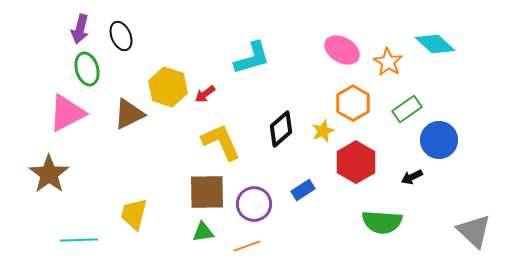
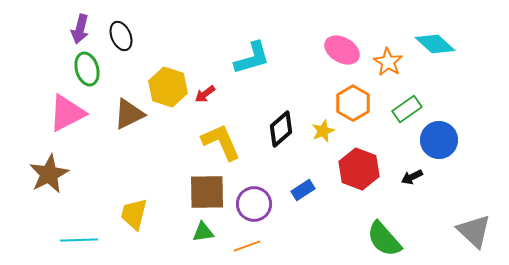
red hexagon: moved 3 px right, 7 px down; rotated 9 degrees counterclockwise
brown star: rotated 9 degrees clockwise
green semicircle: moved 2 px right, 17 px down; rotated 45 degrees clockwise
